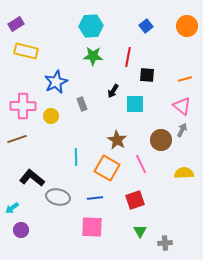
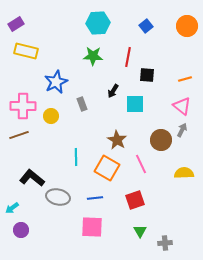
cyan hexagon: moved 7 px right, 3 px up
brown line: moved 2 px right, 4 px up
